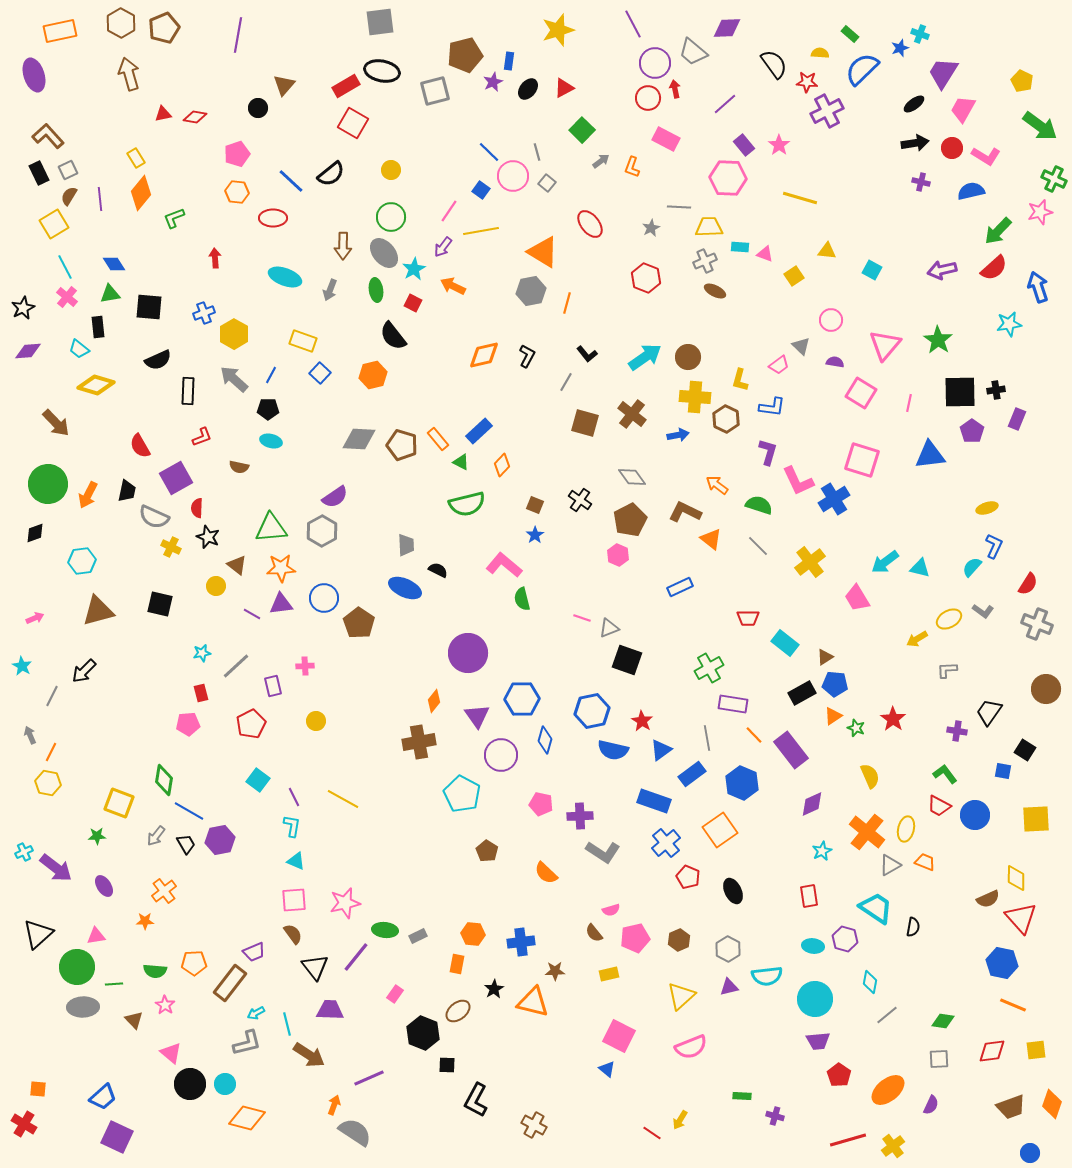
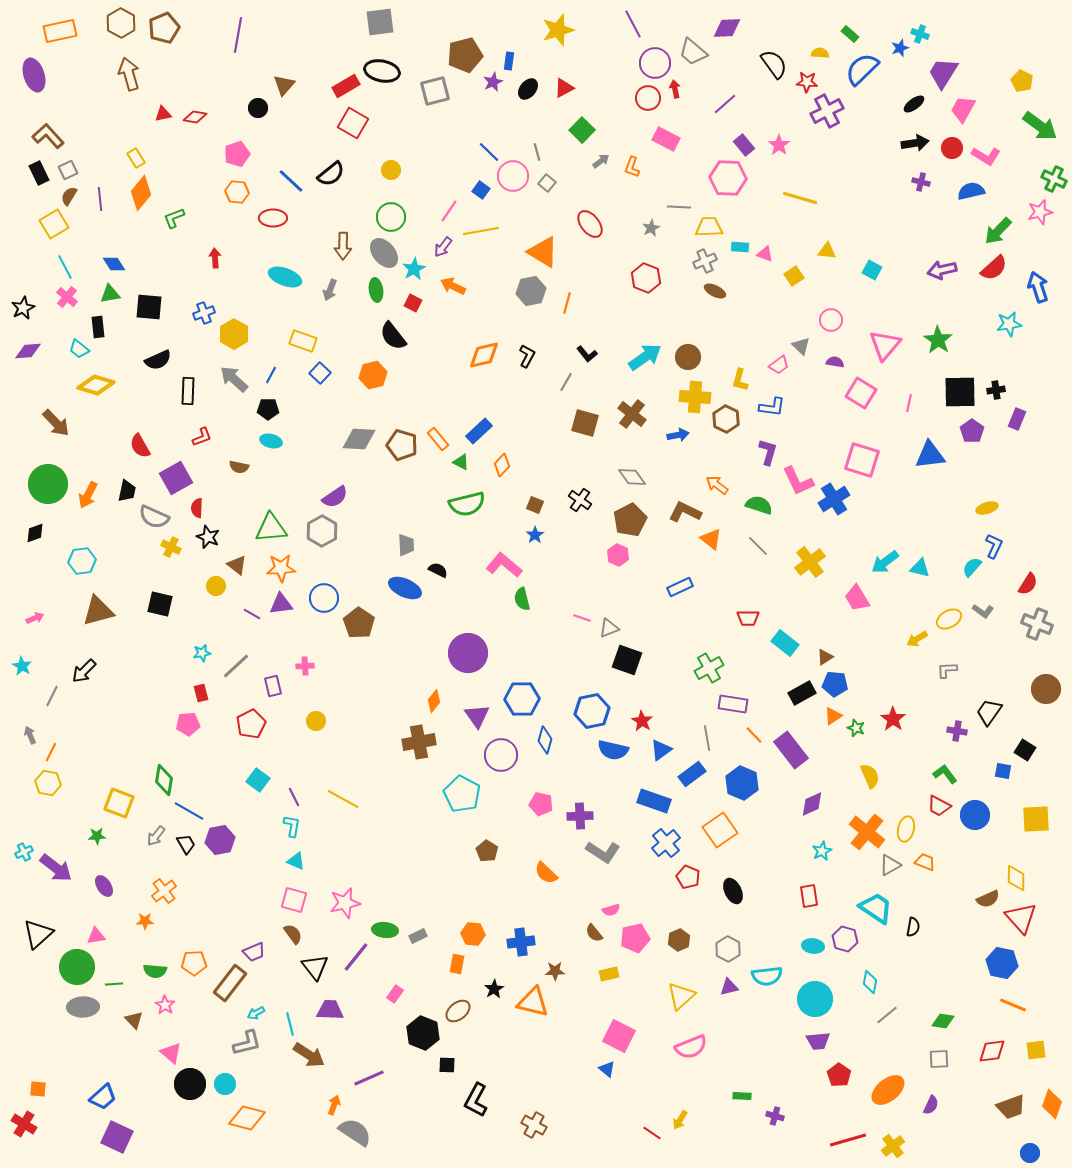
pink square at (294, 900): rotated 20 degrees clockwise
cyan line at (287, 1024): moved 3 px right
